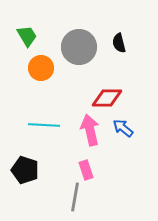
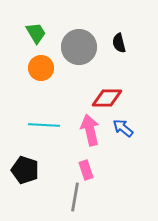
green trapezoid: moved 9 px right, 3 px up
